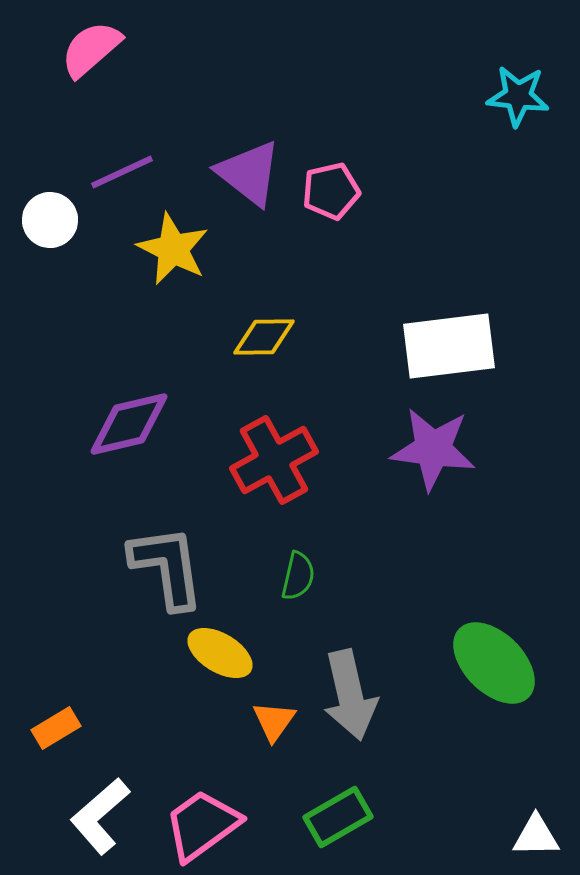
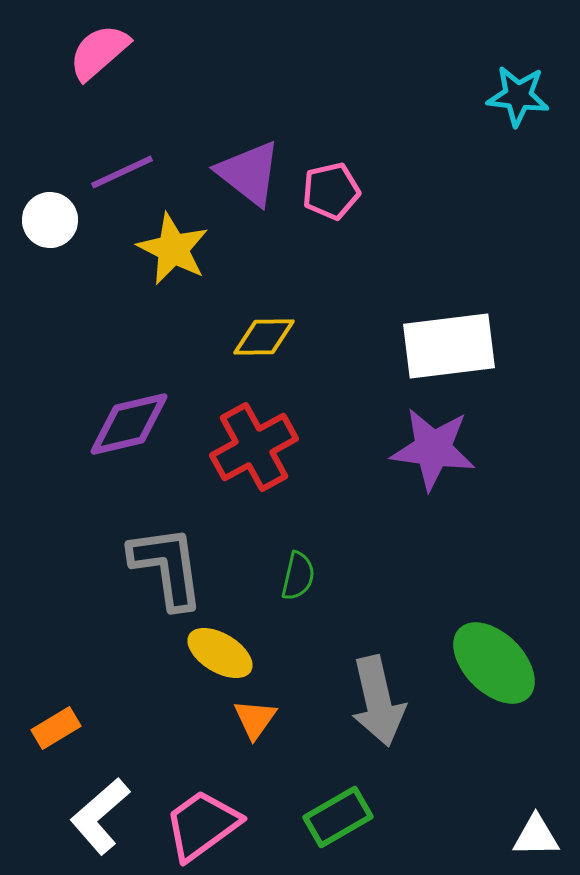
pink semicircle: moved 8 px right, 3 px down
red cross: moved 20 px left, 13 px up
gray arrow: moved 28 px right, 6 px down
orange triangle: moved 19 px left, 2 px up
